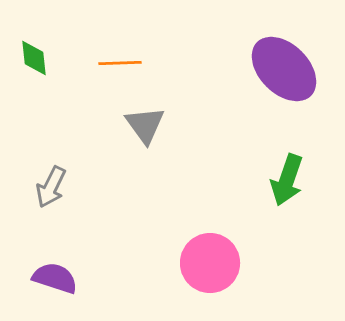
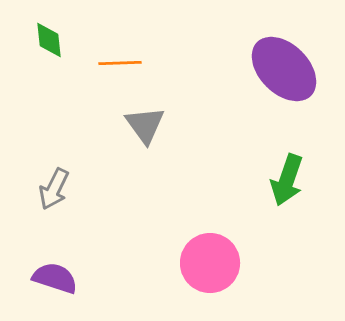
green diamond: moved 15 px right, 18 px up
gray arrow: moved 3 px right, 2 px down
